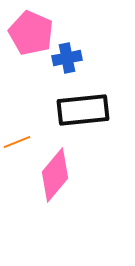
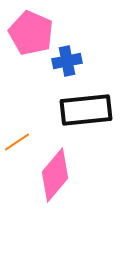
blue cross: moved 3 px down
black rectangle: moved 3 px right
orange line: rotated 12 degrees counterclockwise
